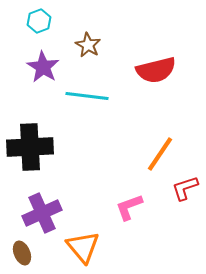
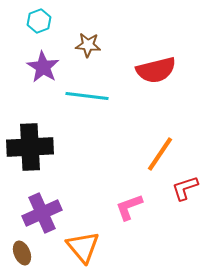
brown star: rotated 25 degrees counterclockwise
